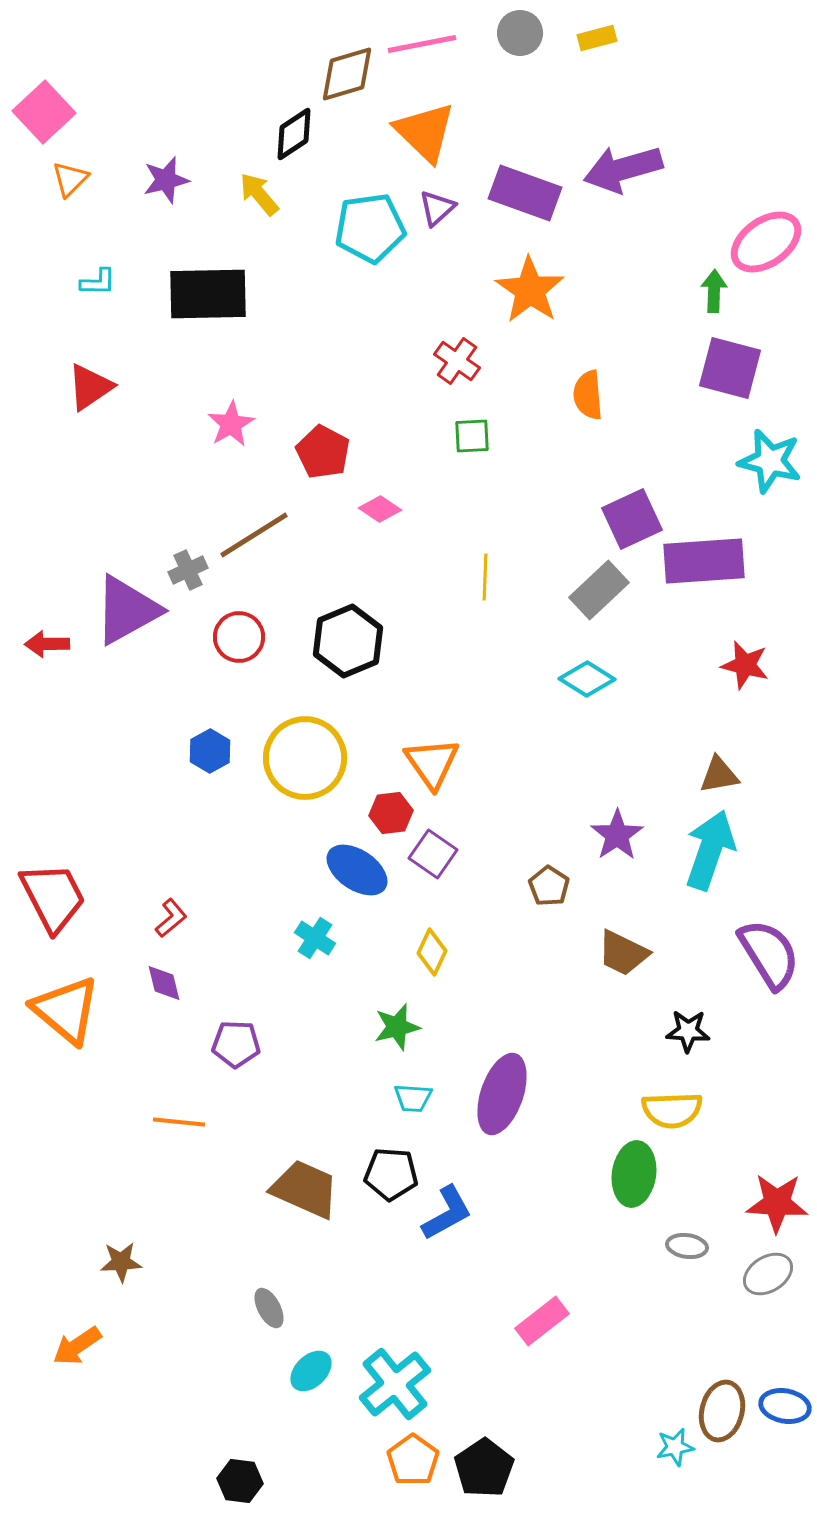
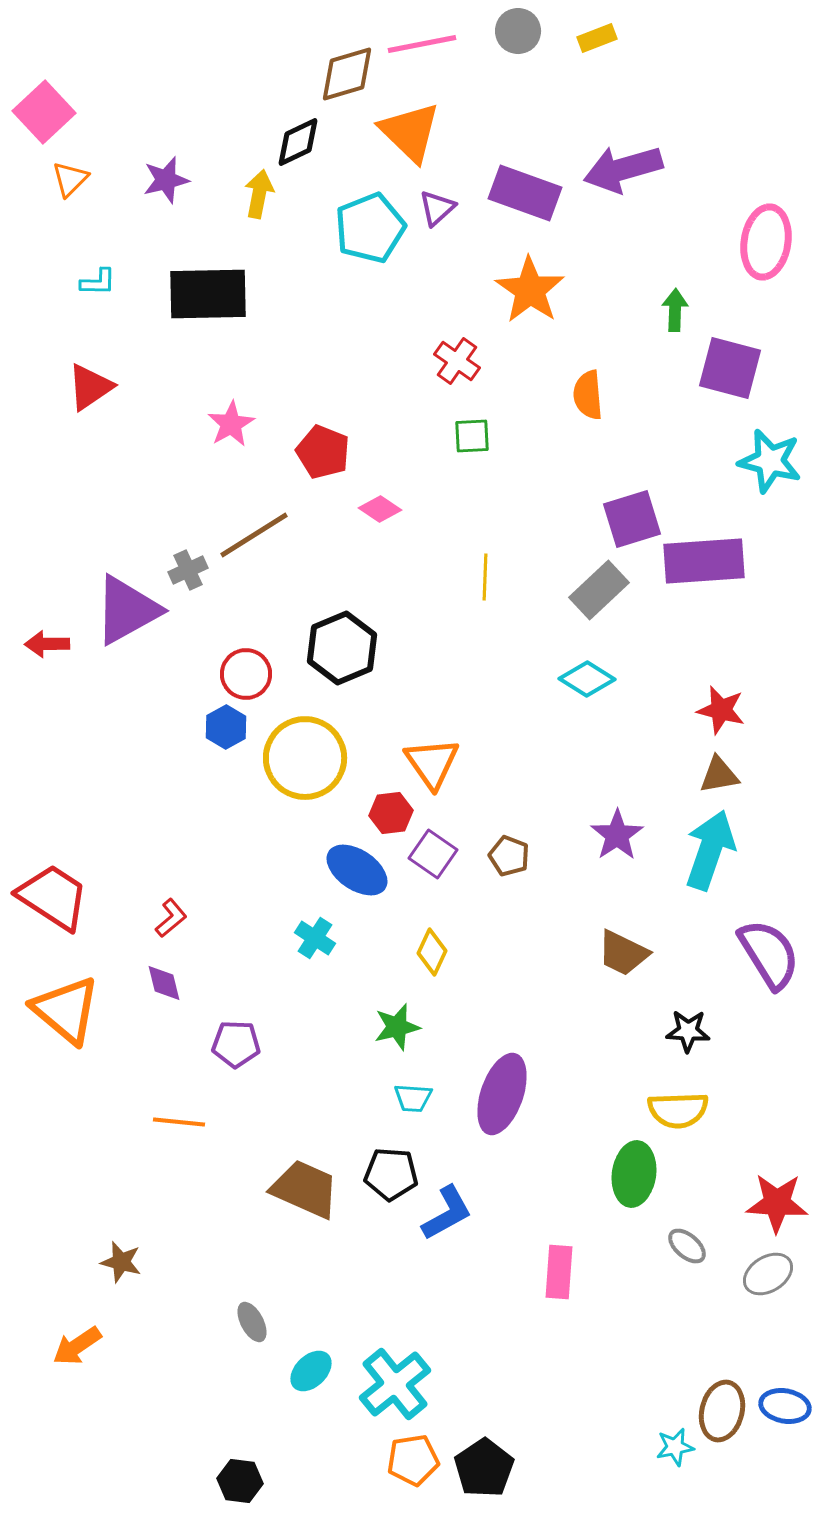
gray circle at (520, 33): moved 2 px left, 2 px up
yellow rectangle at (597, 38): rotated 6 degrees counterclockwise
orange triangle at (425, 132): moved 15 px left
black diamond at (294, 134): moved 4 px right, 8 px down; rotated 8 degrees clockwise
yellow arrow at (259, 194): rotated 51 degrees clockwise
cyan pentagon at (370, 228): rotated 14 degrees counterclockwise
pink ellipse at (766, 242): rotated 46 degrees counterclockwise
green arrow at (714, 291): moved 39 px left, 19 px down
red pentagon at (323, 452): rotated 6 degrees counterclockwise
purple square at (632, 519): rotated 8 degrees clockwise
red circle at (239, 637): moved 7 px right, 37 px down
black hexagon at (348, 641): moved 6 px left, 7 px down
red star at (745, 665): moved 24 px left, 45 px down
blue hexagon at (210, 751): moved 16 px right, 24 px up
brown pentagon at (549, 886): moved 40 px left, 30 px up; rotated 12 degrees counterclockwise
red trapezoid at (53, 897): rotated 30 degrees counterclockwise
yellow semicircle at (672, 1110): moved 6 px right
gray ellipse at (687, 1246): rotated 33 degrees clockwise
brown star at (121, 1262): rotated 18 degrees clockwise
gray ellipse at (269, 1308): moved 17 px left, 14 px down
pink rectangle at (542, 1321): moved 17 px right, 49 px up; rotated 48 degrees counterclockwise
orange pentagon at (413, 1460): rotated 27 degrees clockwise
